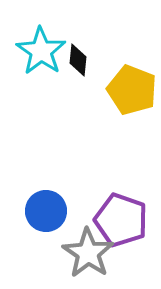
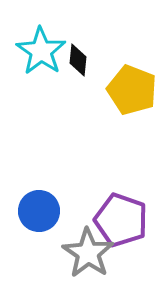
blue circle: moved 7 px left
